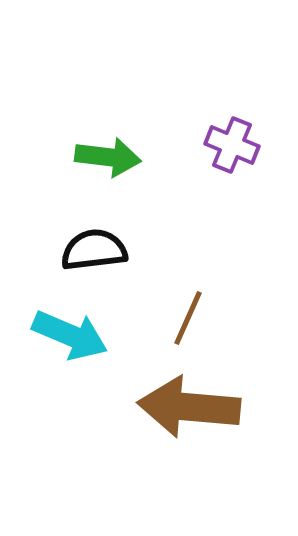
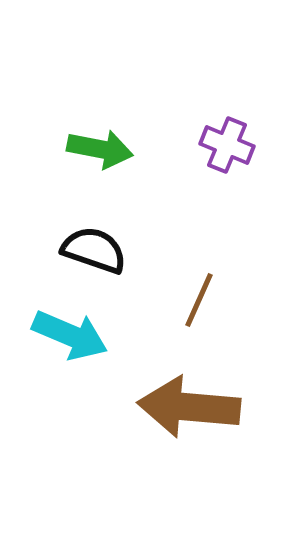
purple cross: moved 5 px left
green arrow: moved 8 px left, 8 px up; rotated 4 degrees clockwise
black semicircle: rotated 26 degrees clockwise
brown line: moved 11 px right, 18 px up
